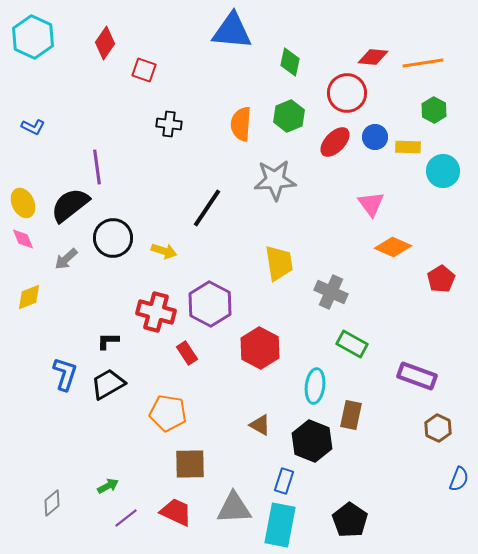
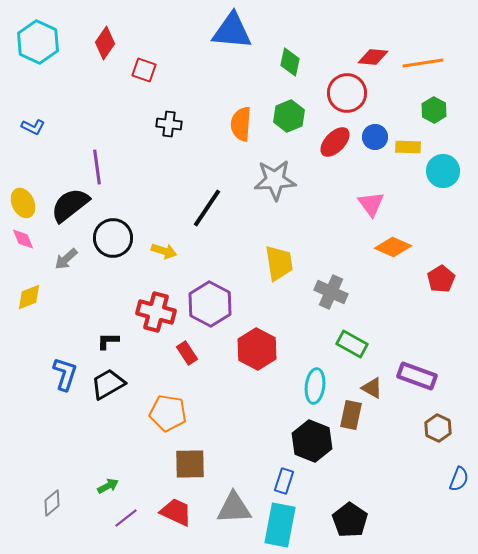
cyan hexagon at (33, 37): moved 5 px right, 5 px down
red hexagon at (260, 348): moved 3 px left, 1 px down
brown triangle at (260, 425): moved 112 px right, 37 px up
